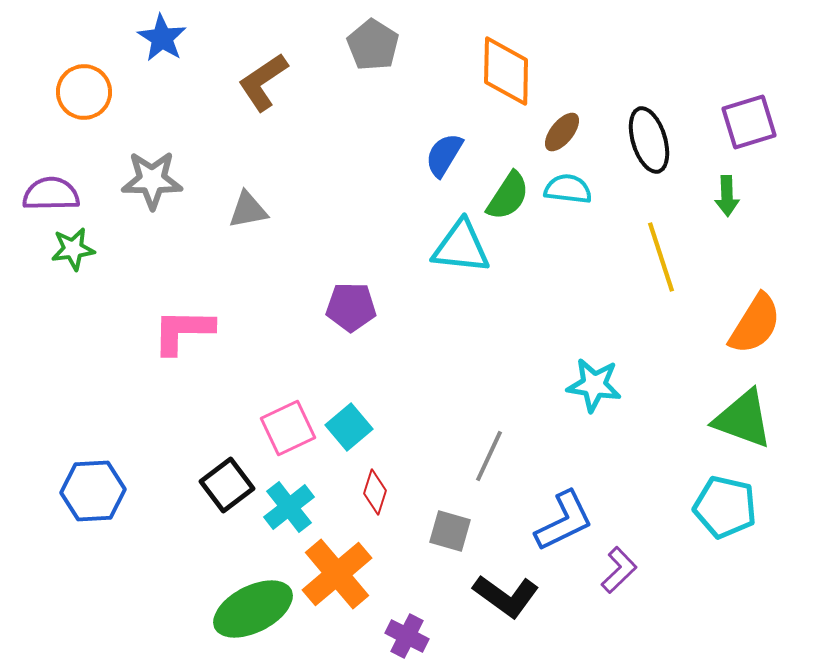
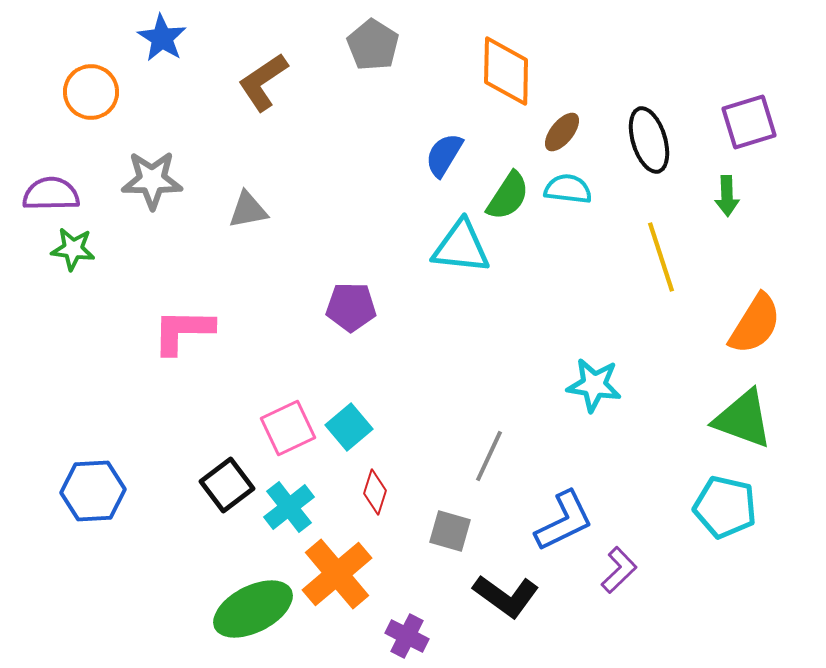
orange circle: moved 7 px right
green star: rotated 15 degrees clockwise
